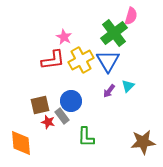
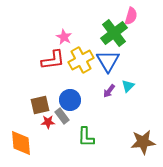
blue circle: moved 1 px left, 1 px up
red star: rotated 16 degrees counterclockwise
